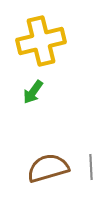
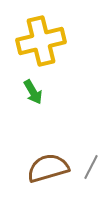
green arrow: rotated 65 degrees counterclockwise
gray line: rotated 30 degrees clockwise
